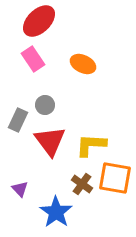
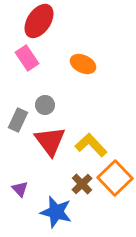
red ellipse: rotated 12 degrees counterclockwise
pink rectangle: moved 6 px left, 1 px up
yellow L-shape: rotated 44 degrees clockwise
orange square: rotated 36 degrees clockwise
brown cross: rotated 10 degrees clockwise
blue star: rotated 20 degrees counterclockwise
